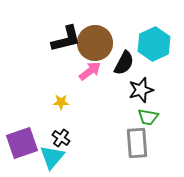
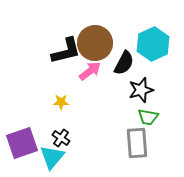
black L-shape: moved 12 px down
cyan hexagon: moved 1 px left
